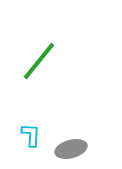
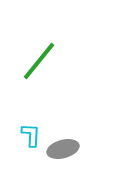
gray ellipse: moved 8 px left
